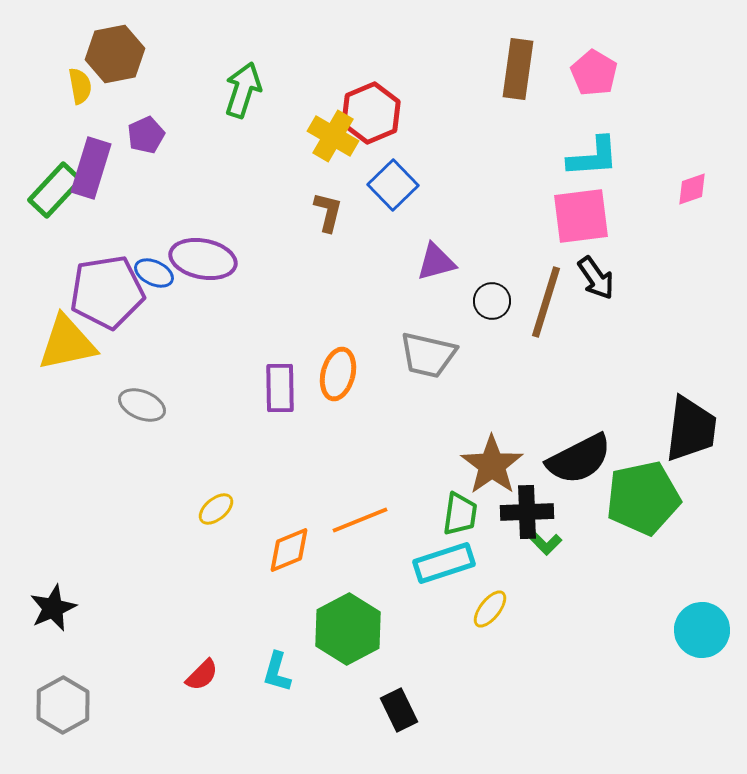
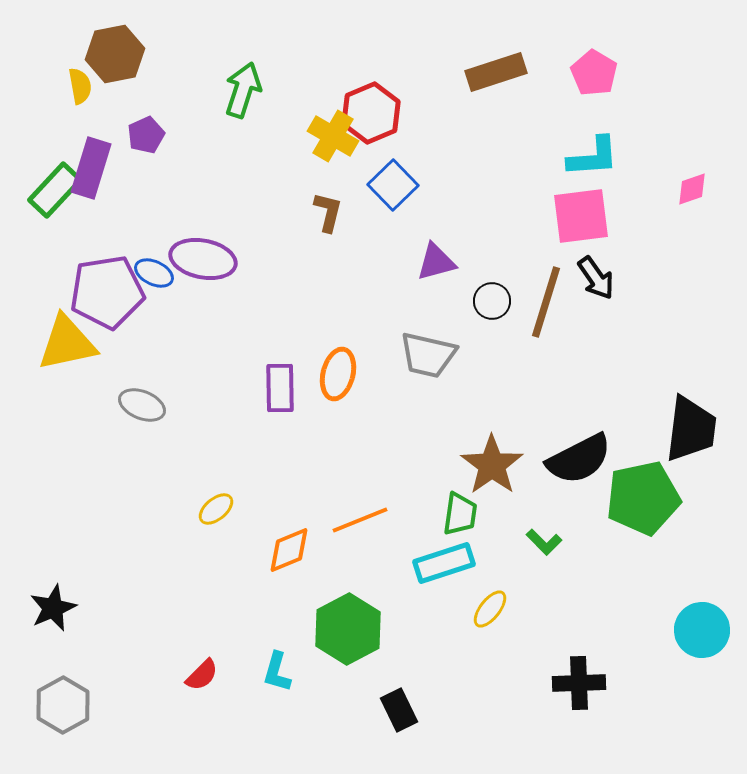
brown rectangle at (518, 69): moved 22 px left, 3 px down; rotated 64 degrees clockwise
black cross at (527, 512): moved 52 px right, 171 px down
